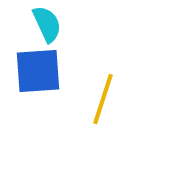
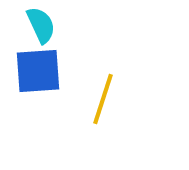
cyan semicircle: moved 6 px left, 1 px down
